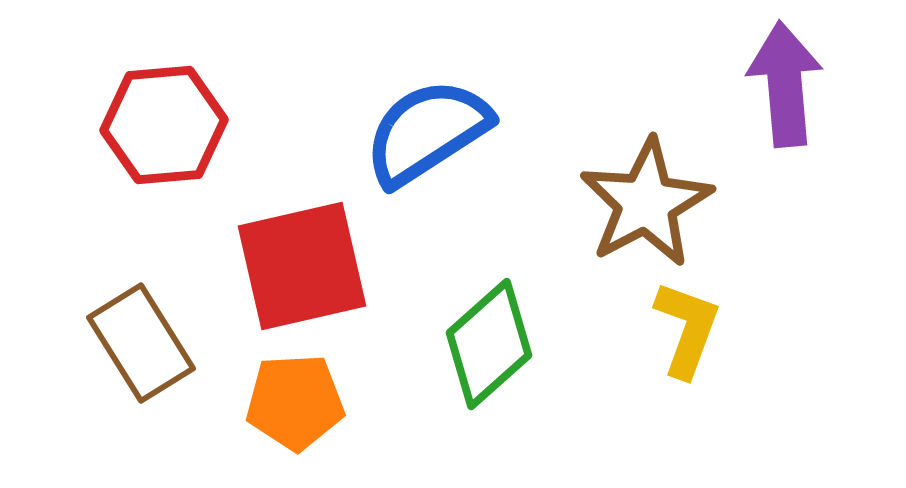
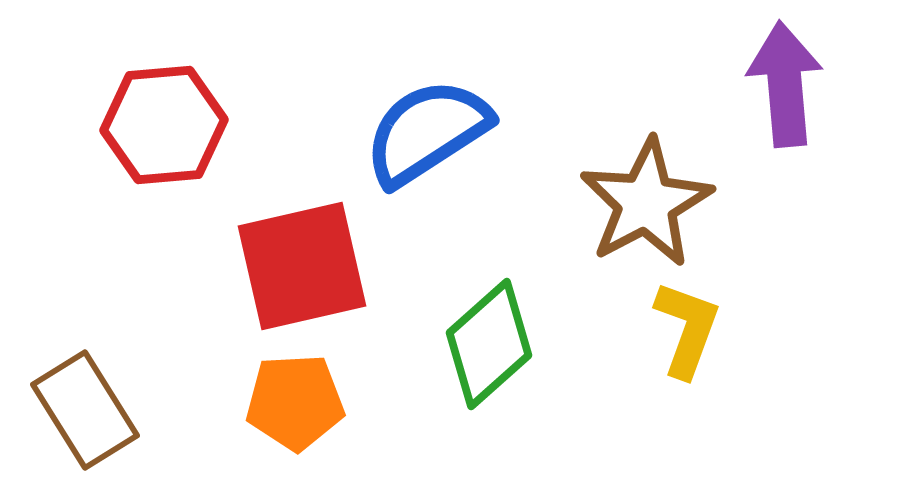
brown rectangle: moved 56 px left, 67 px down
